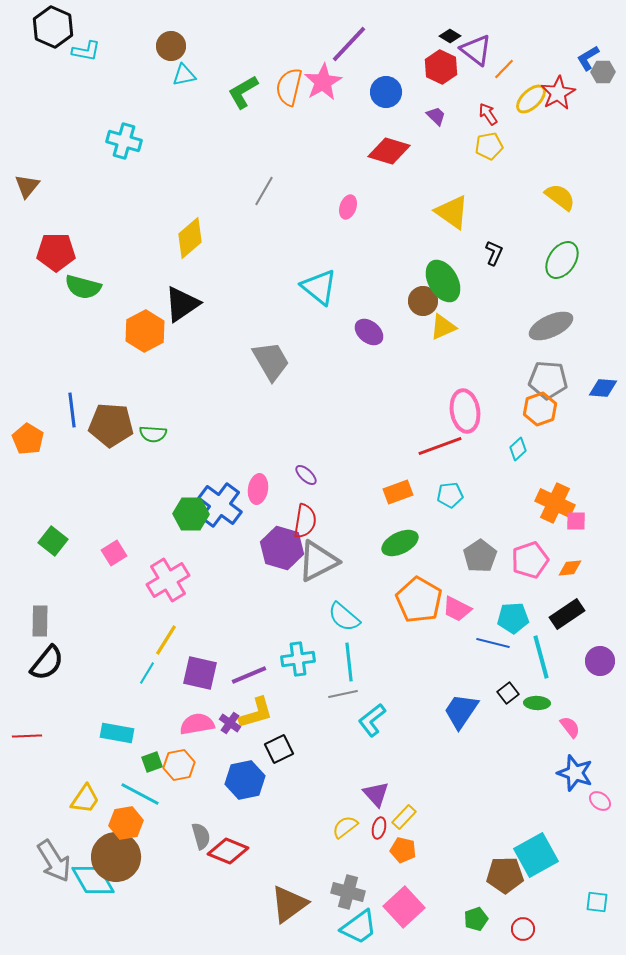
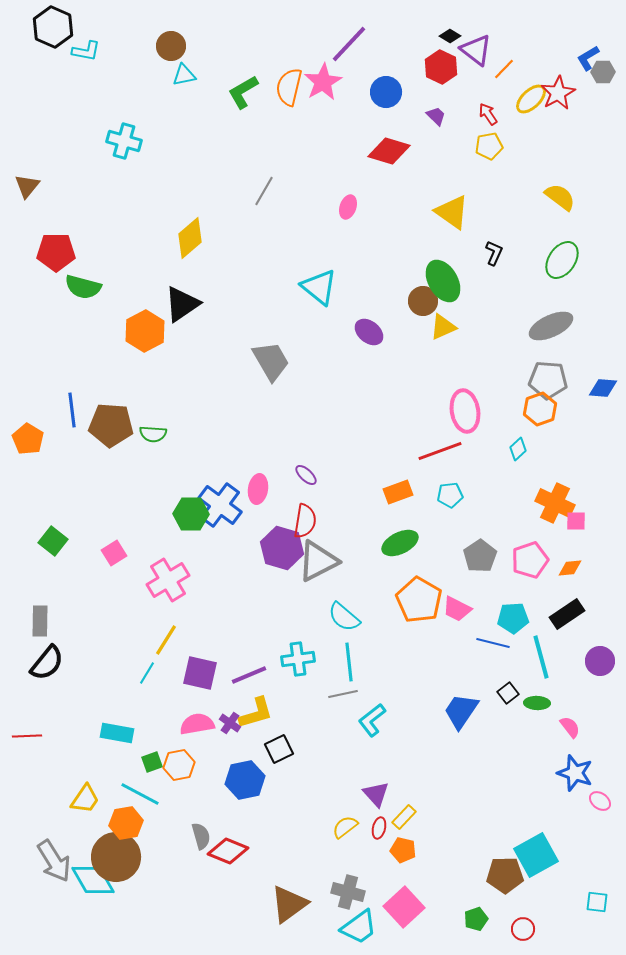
red line at (440, 446): moved 5 px down
